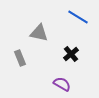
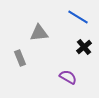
gray triangle: rotated 18 degrees counterclockwise
black cross: moved 13 px right, 7 px up
purple semicircle: moved 6 px right, 7 px up
